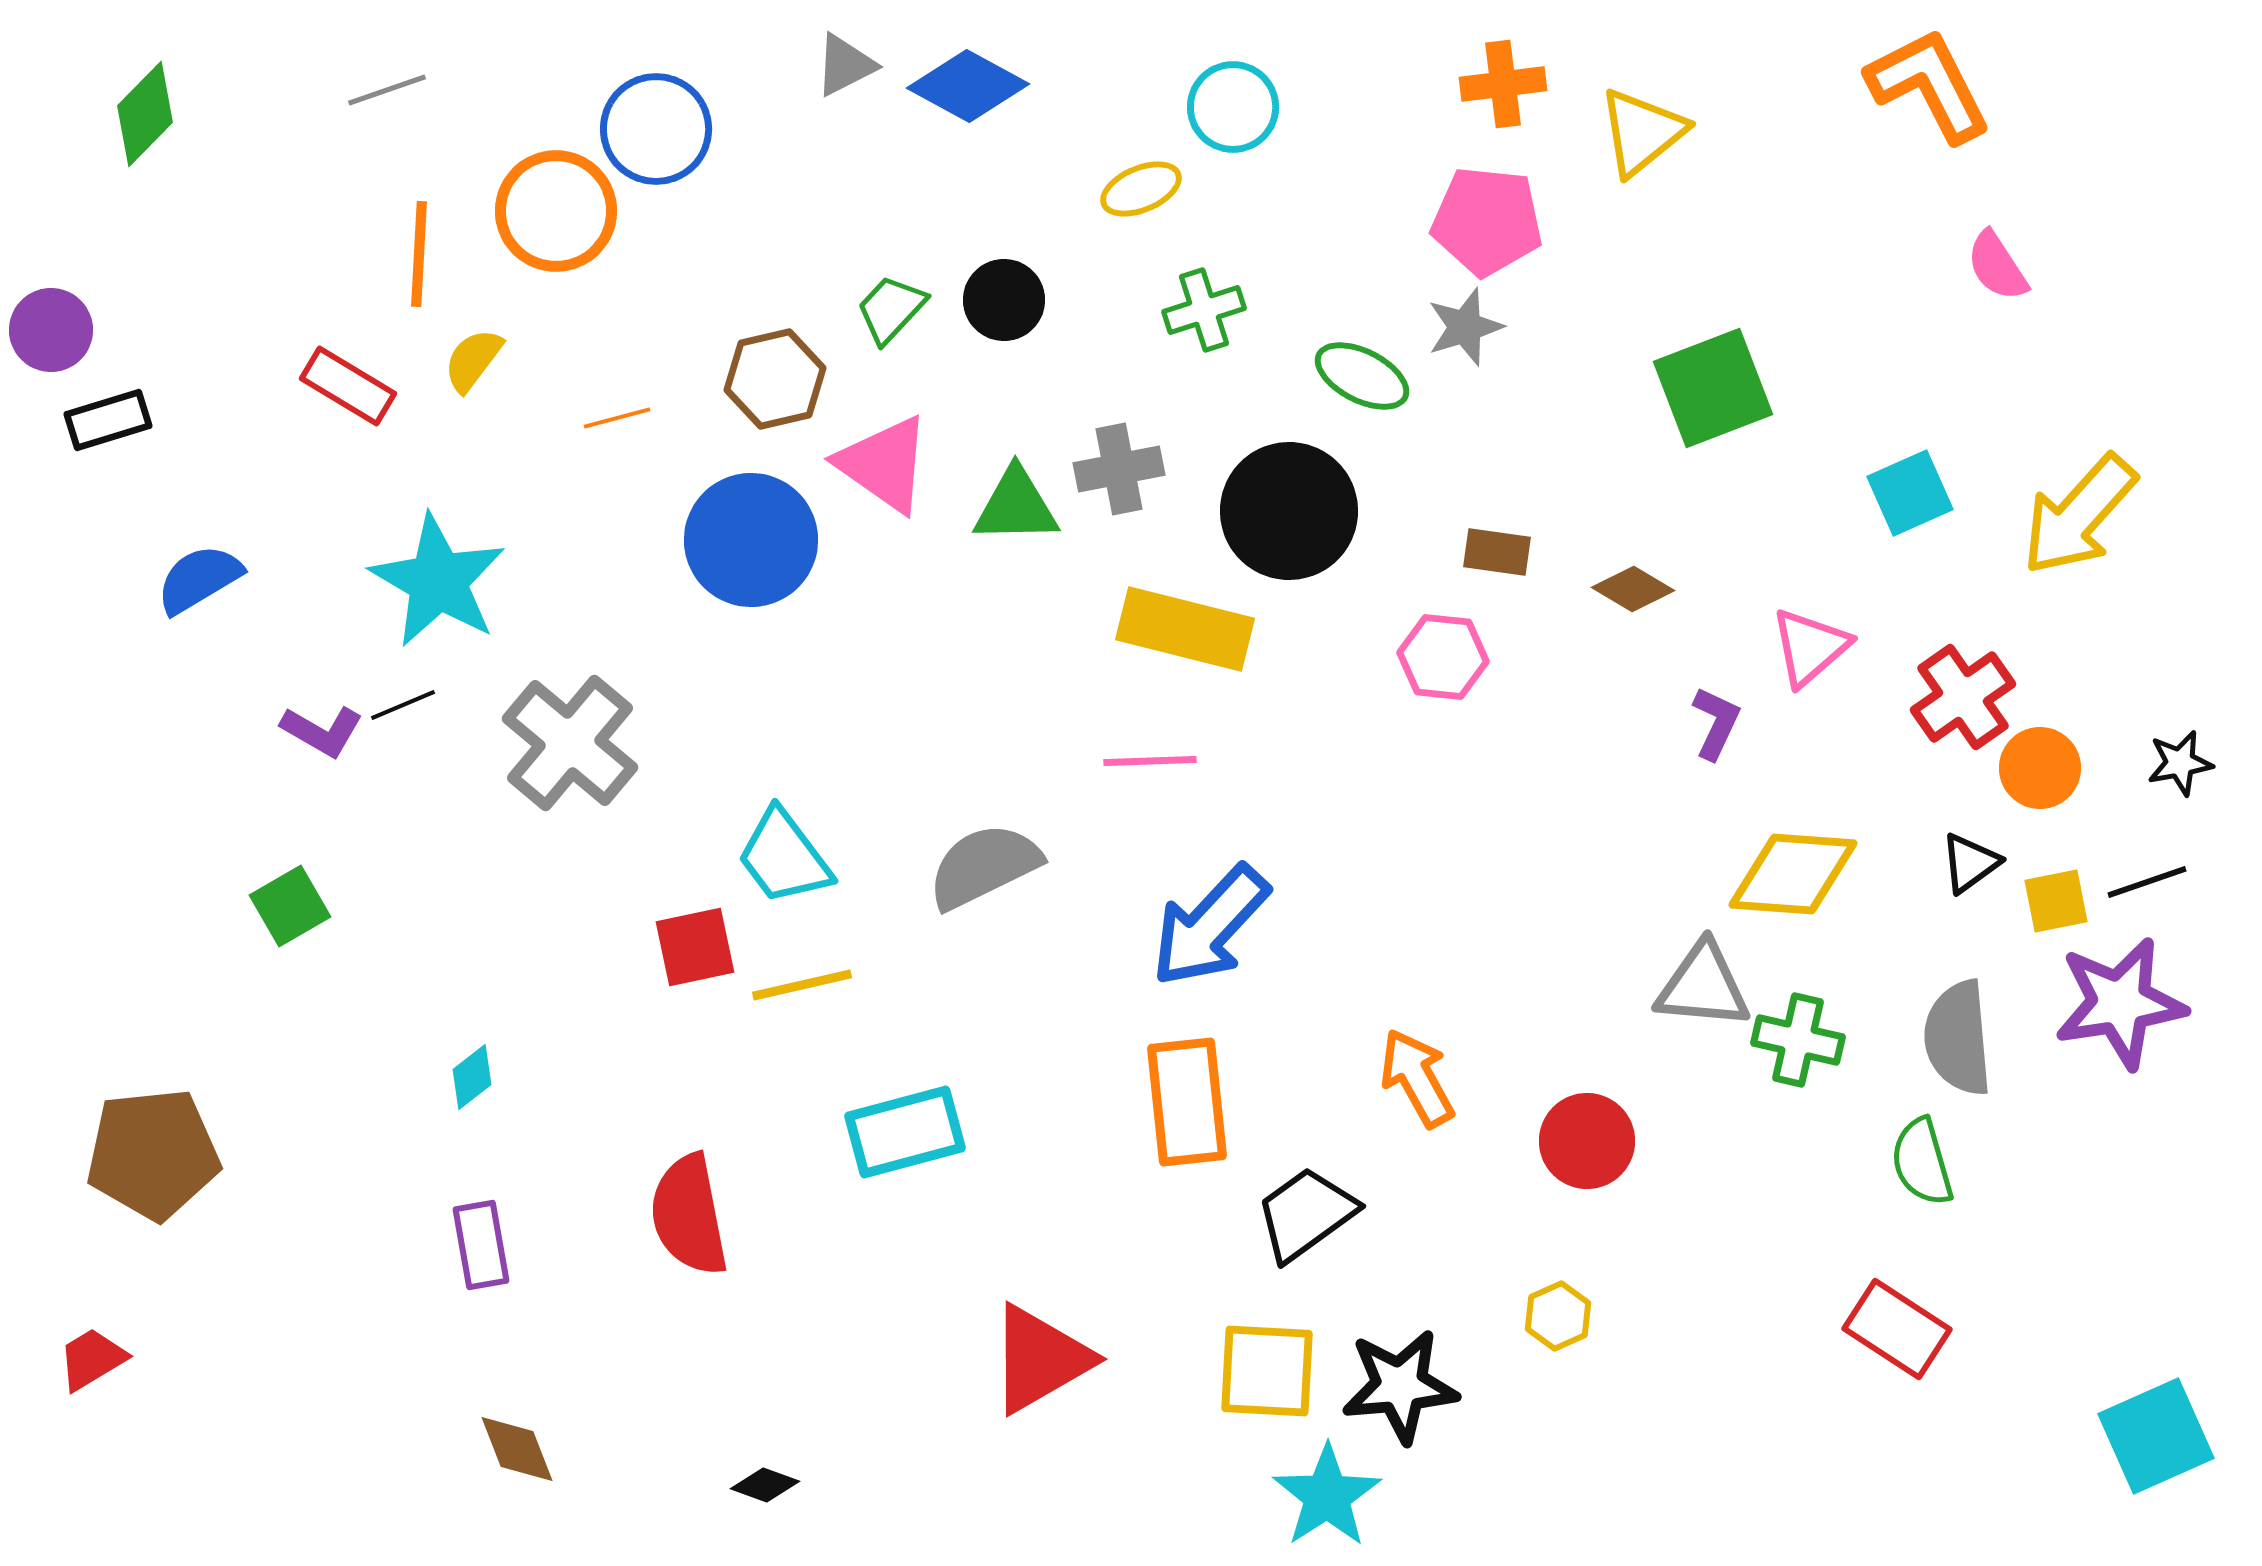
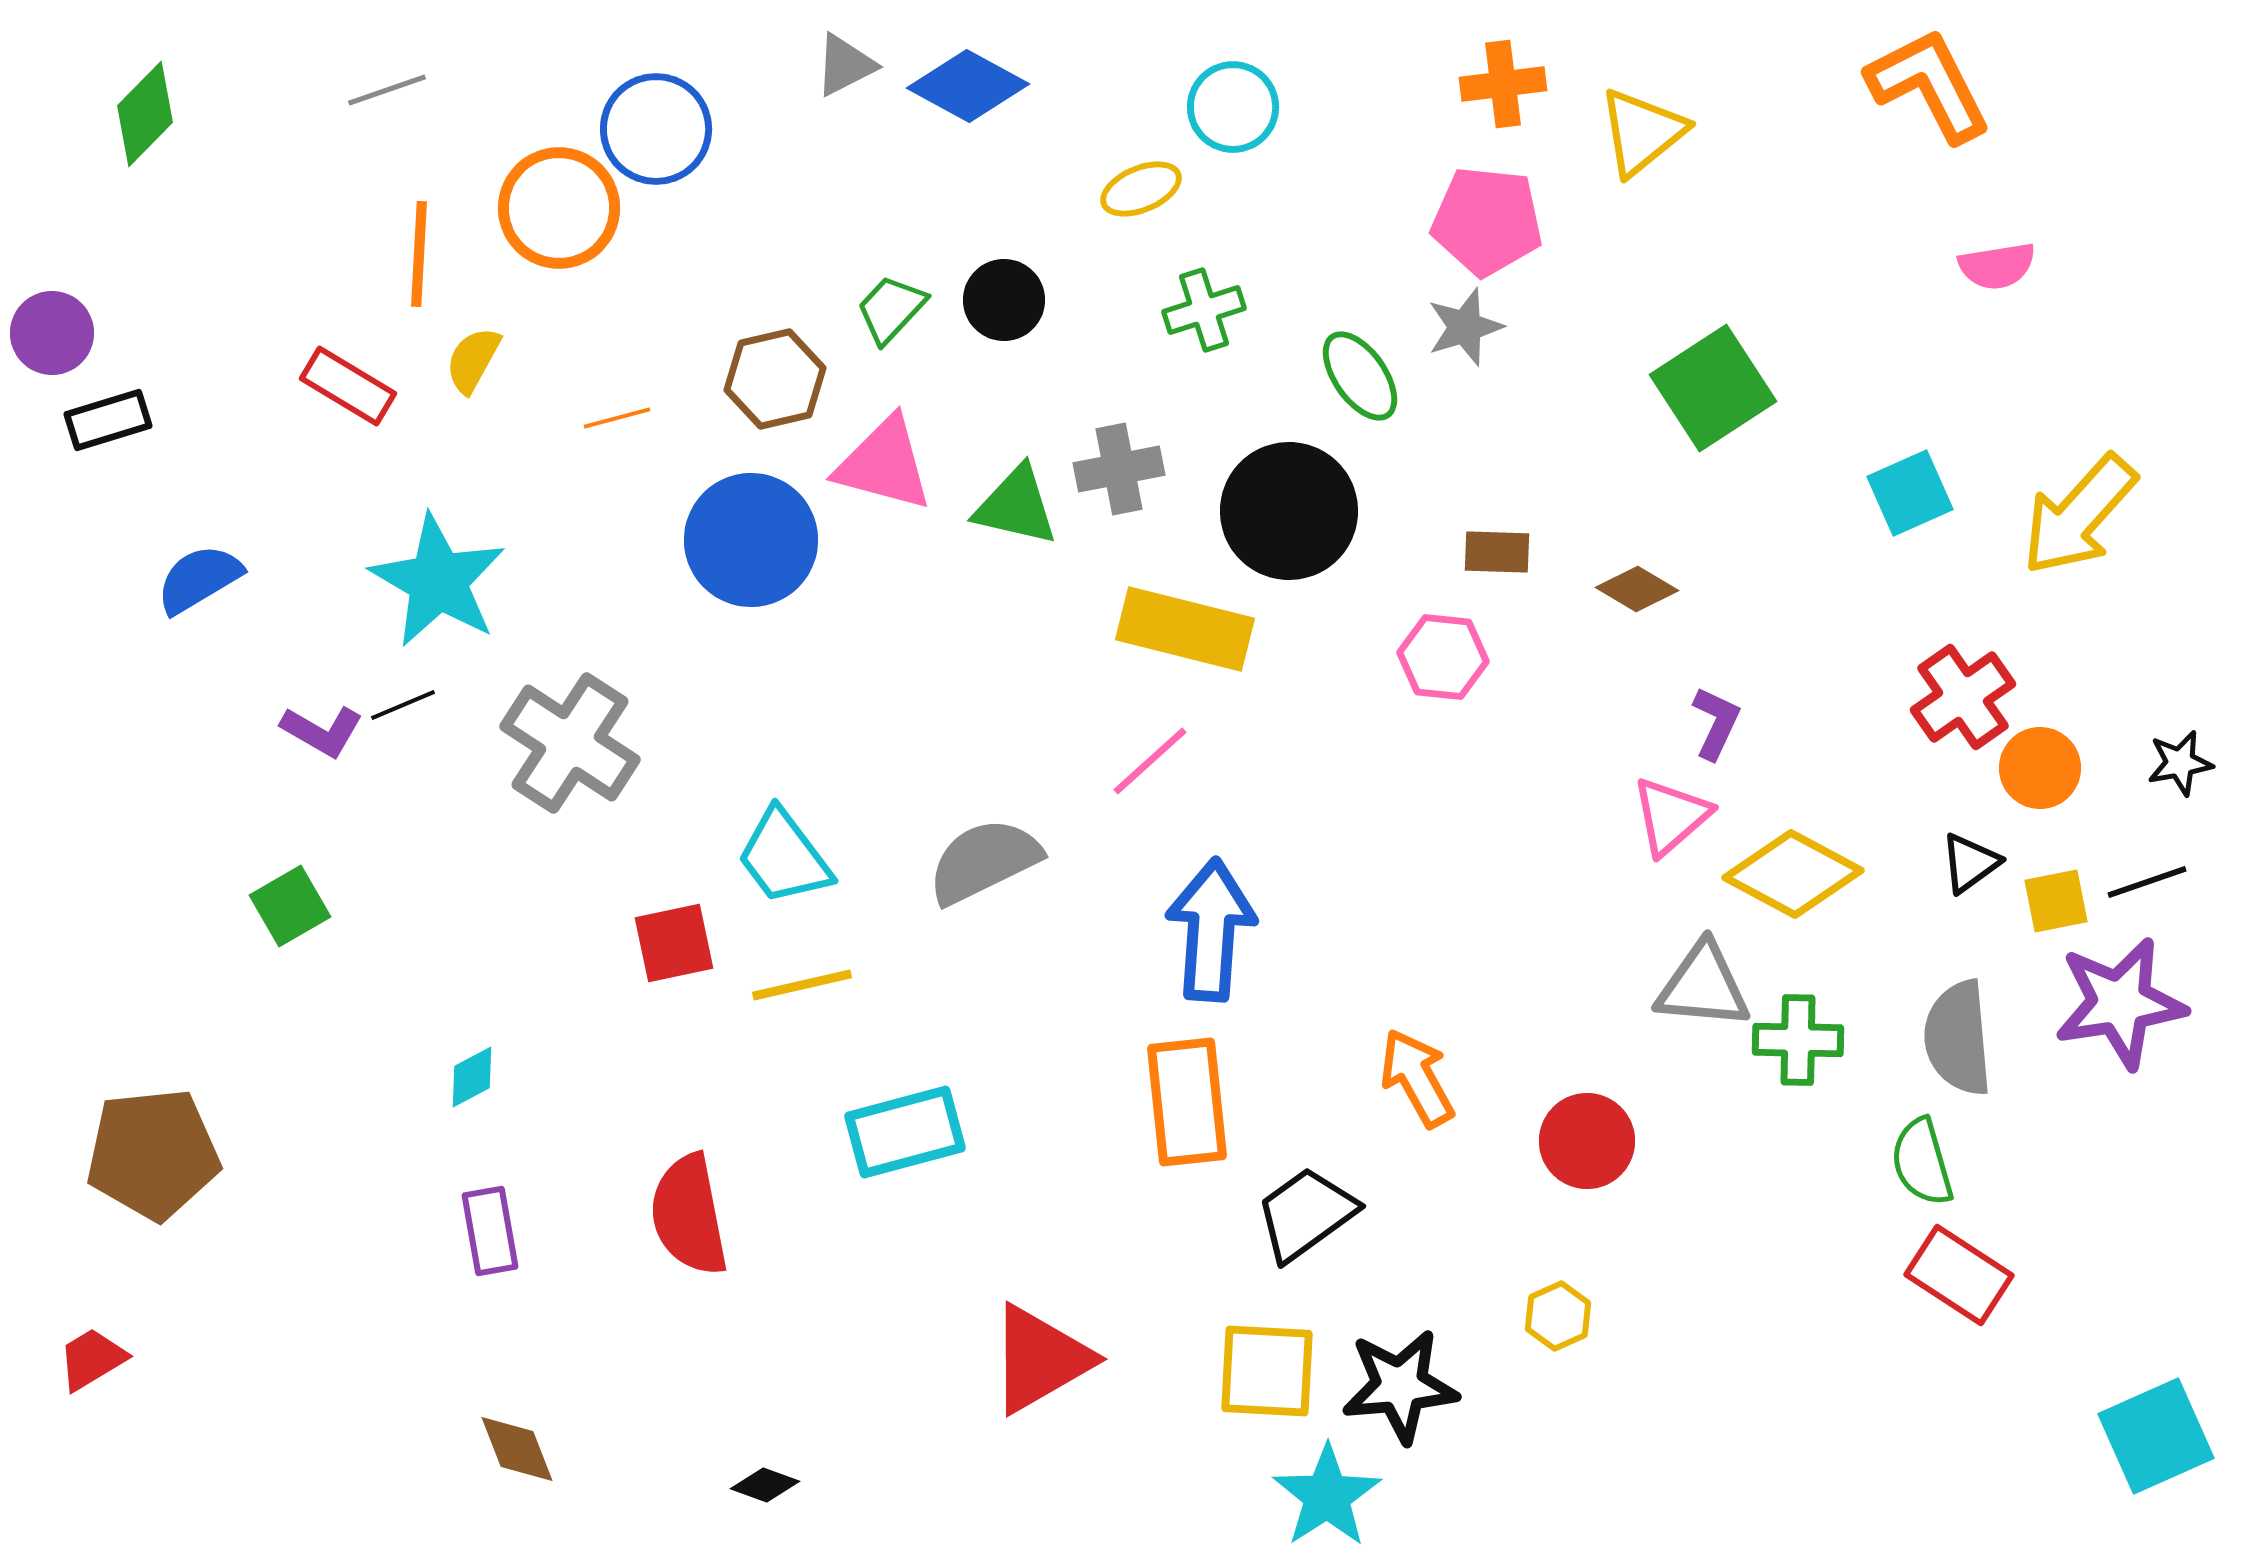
orange circle at (556, 211): moved 3 px right, 3 px up
pink semicircle at (1997, 266): rotated 66 degrees counterclockwise
purple circle at (51, 330): moved 1 px right, 3 px down
yellow semicircle at (473, 360): rotated 8 degrees counterclockwise
green ellipse at (1362, 376): moved 2 px left; rotated 28 degrees clockwise
green square at (1713, 388): rotated 12 degrees counterclockwise
pink triangle at (884, 464): rotated 20 degrees counterclockwise
green triangle at (1016, 506): rotated 14 degrees clockwise
brown rectangle at (1497, 552): rotated 6 degrees counterclockwise
brown diamond at (1633, 589): moved 4 px right
pink triangle at (1810, 647): moved 139 px left, 169 px down
gray cross at (570, 743): rotated 7 degrees counterclockwise
pink line at (1150, 761): rotated 40 degrees counterclockwise
gray semicircle at (984, 866): moved 5 px up
yellow diamond at (1793, 874): rotated 24 degrees clockwise
blue arrow at (1210, 926): moved 1 px right, 4 px down; rotated 141 degrees clockwise
red square at (695, 947): moved 21 px left, 4 px up
green cross at (1798, 1040): rotated 12 degrees counterclockwise
cyan diamond at (472, 1077): rotated 10 degrees clockwise
purple rectangle at (481, 1245): moved 9 px right, 14 px up
red rectangle at (1897, 1329): moved 62 px right, 54 px up
